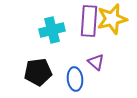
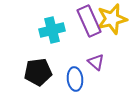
purple rectangle: rotated 28 degrees counterclockwise
